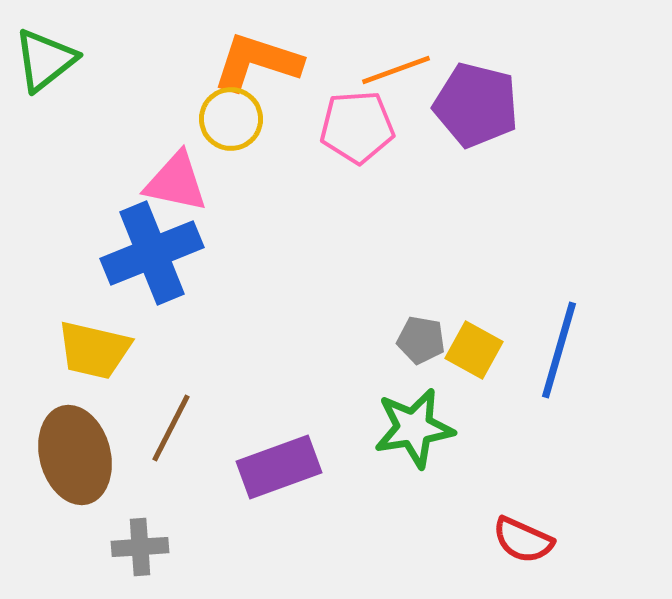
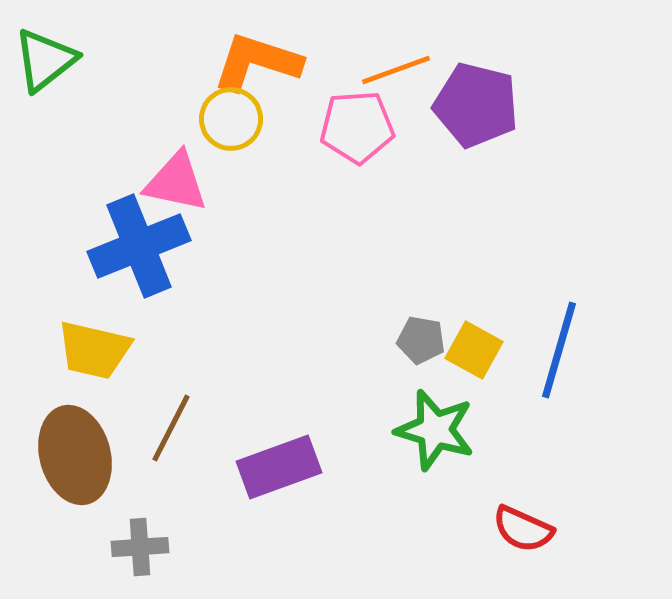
blue cross: moved 13 px left, 7 px up
green star: moved 21 px right, 2 px down; rotated 26 degrees clockwise
red semicircle: moved 11 px up
